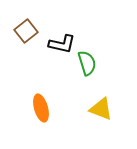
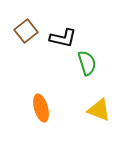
black L-shape: moved 1 px right, 6 px up
yellow triangle: moved 2 px left, 1 px down
